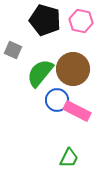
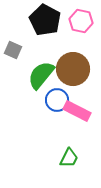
black pentagon: rotated 12 degrees clockwise
green semicircle: moved 1 px right, 2 px down
